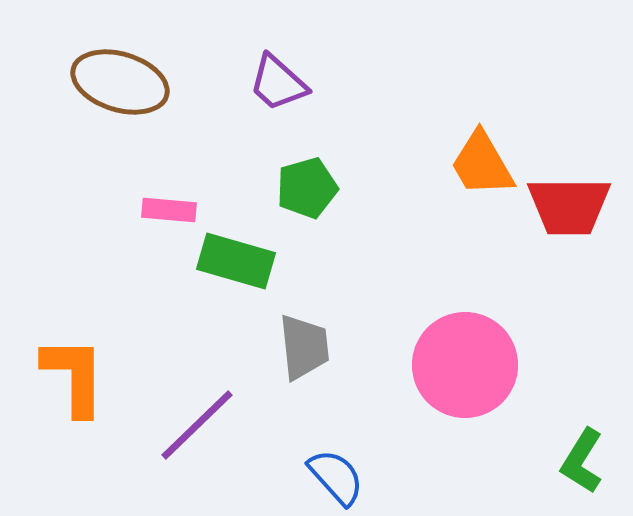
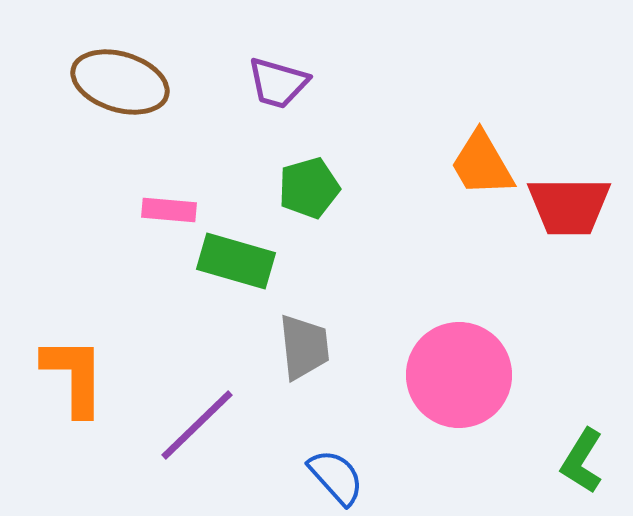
purple trapezoid: rotated 26 degrees counterclockwise
green pentagon: moved 2 px right
pink circle: moved 6 px left, 10 px down
